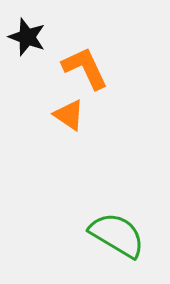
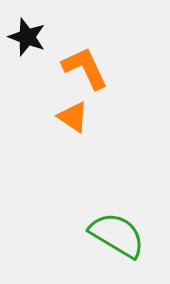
orange triangle: moved 4 px right, 2 px down
